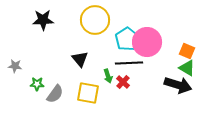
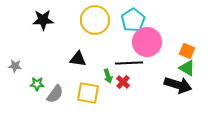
cyan pentagon: moved 6 px right, 19 px up
black triangle: moved 2 px left; rotated 42 degrees counterclockwise
